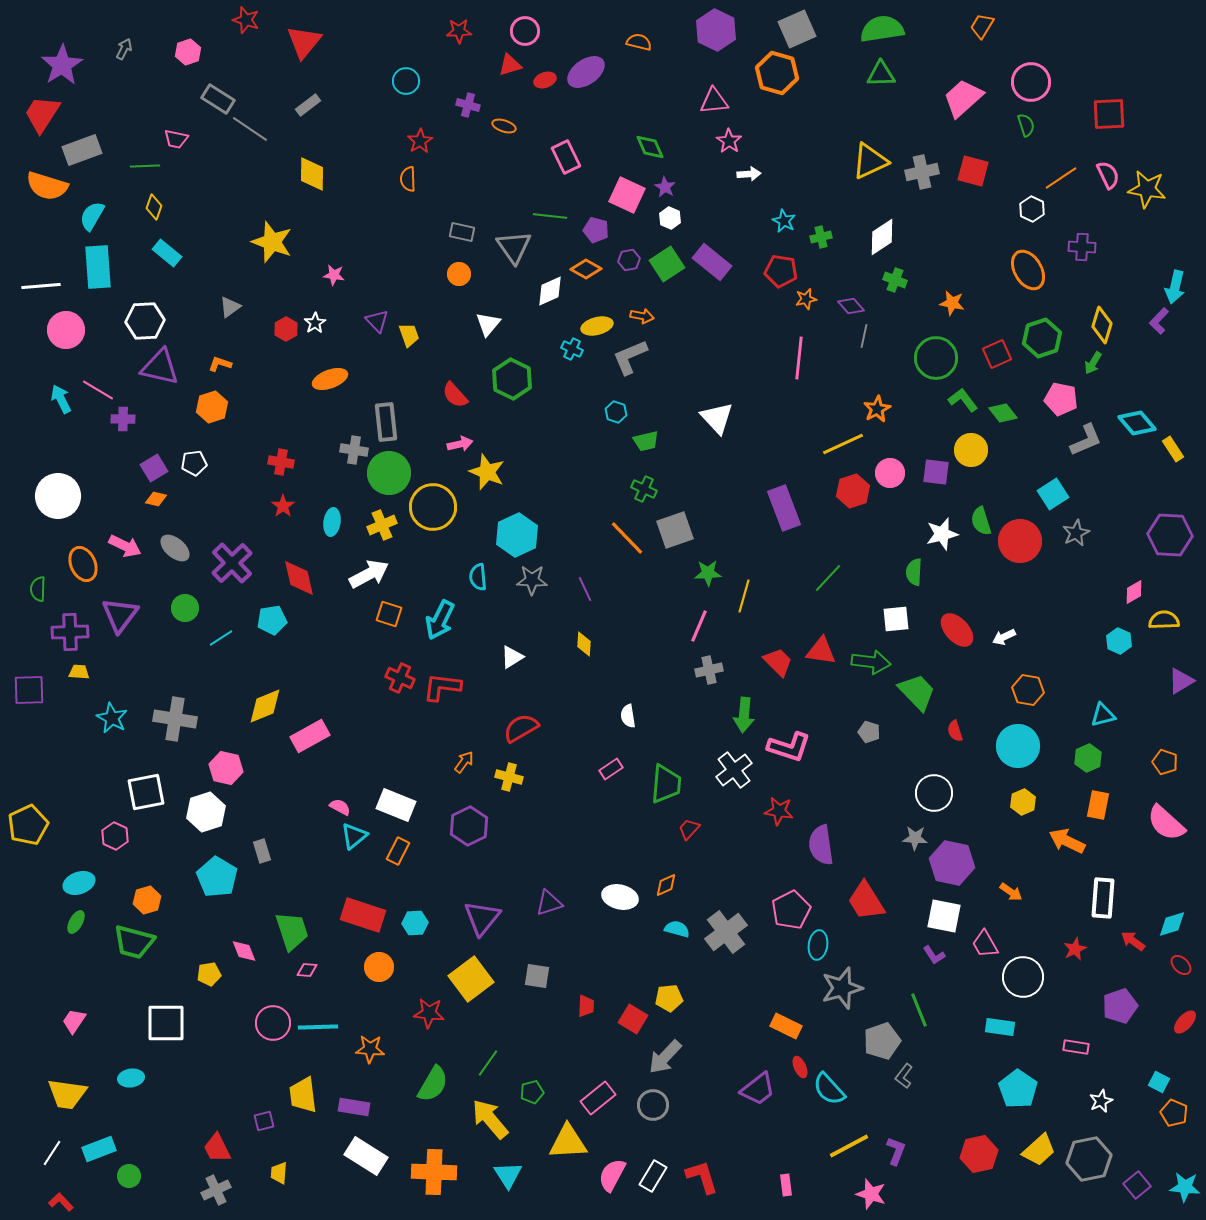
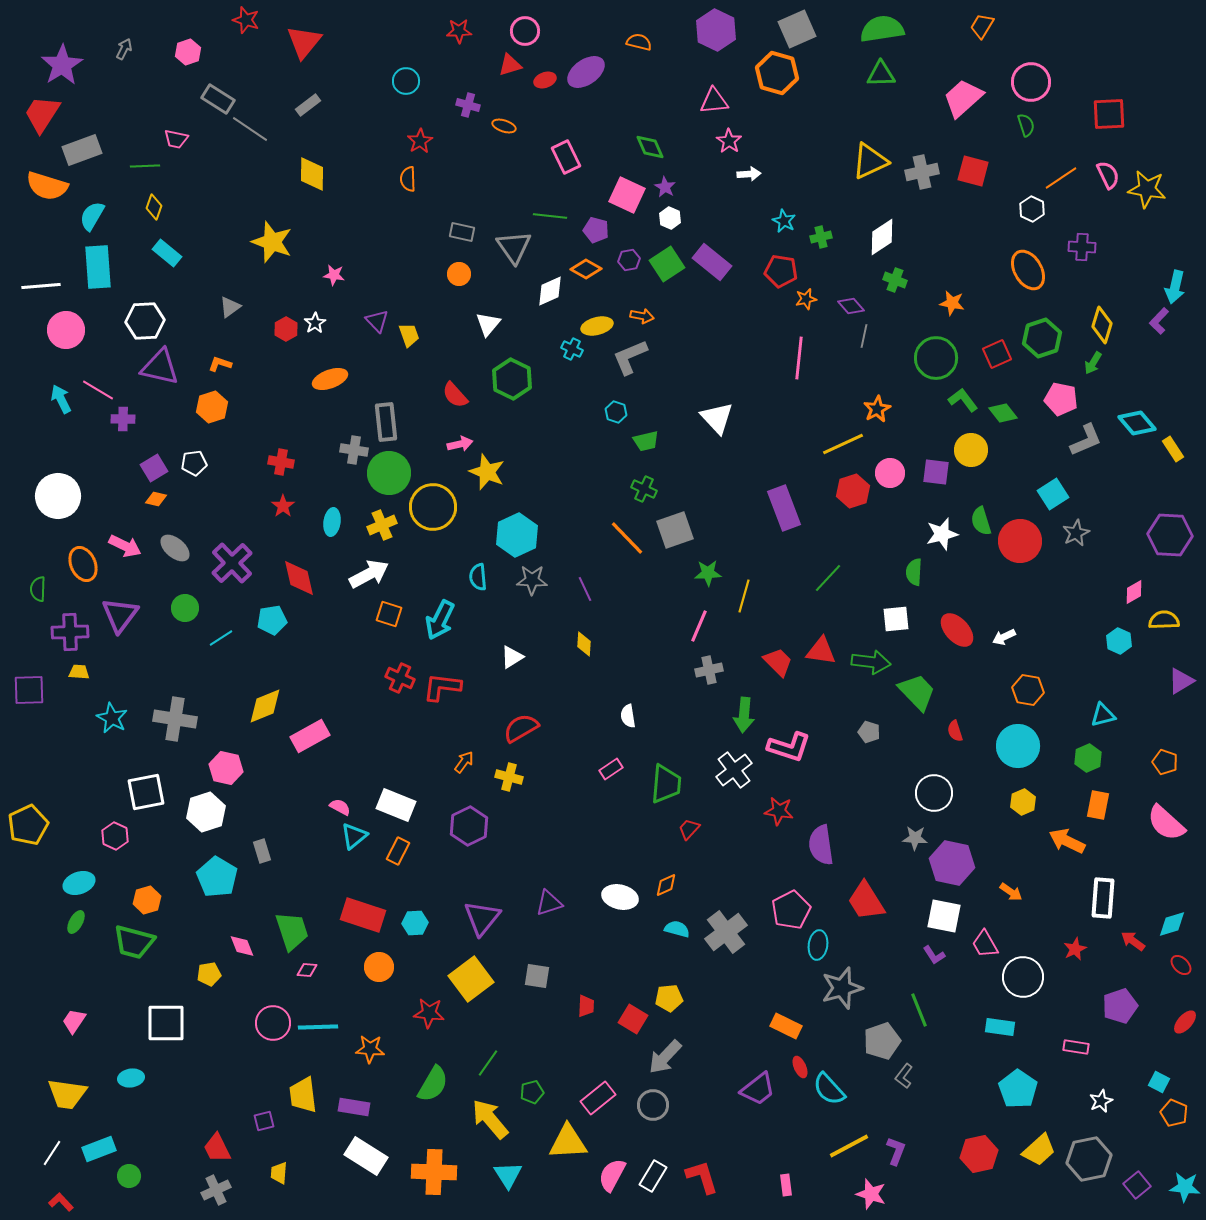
pink diamond at (244, 951): moved 2 px left, 5 px up
